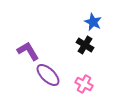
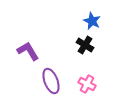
blue star: moved 1 px left, 1 px up
purple ellipse: moved 3 px right, 6 px down; rotated 25 degrees clockwise
pink cross: moved 3 px right
